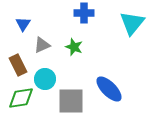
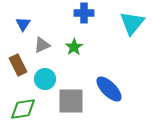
green star: rotated 18 degrees clockwise
green diamond: moved 2 px right, 11 px down
